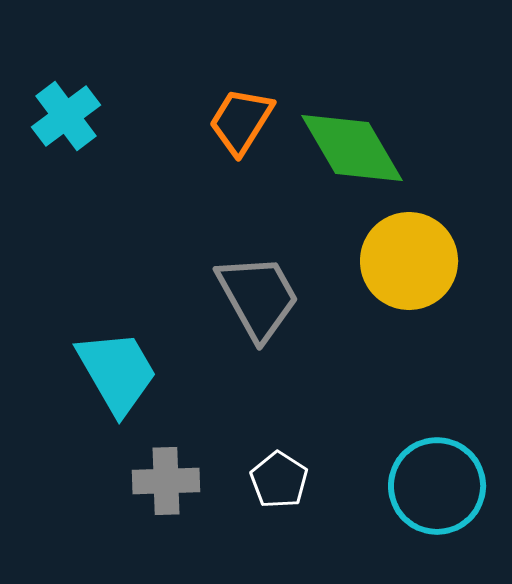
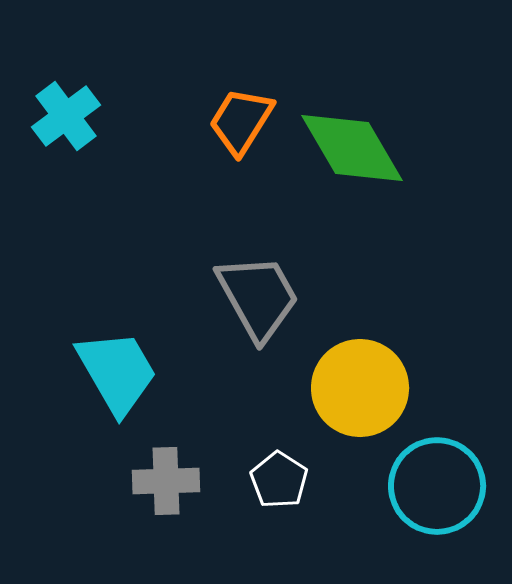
yellow circle: moved 49 px left, 127 px down
